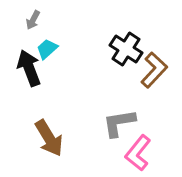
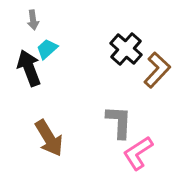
gray arrow: rotated 36 degrees counterclockwise
black cross: rotated 8 degrees clockwise
brown L-shape: moved 3 px right
gray L-shape: moved 1 px up; rotated 102 degrees clockwise
pink L-shape: rotated 18 degrees clockwise
